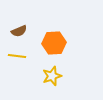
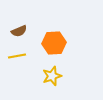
yellow line: rotated 18 degrees counterclockwise
